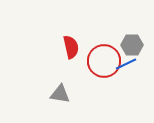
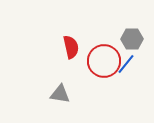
gray hexagon: moved 6 px up
blue line: rotated 25 degrees counterclockwise
